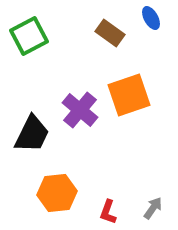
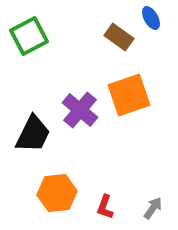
brown rectangle: moved 9 px right, 4 px down
black trapezoid: moved 1 px right
red L-shape: moved 3 px left, 5 px up
